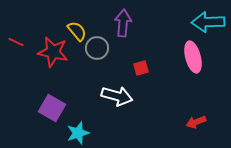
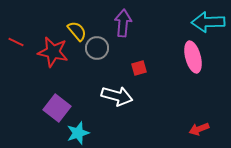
red square: moved 2 px left
purple square: moved 5 px right; rotated 8 degrees clockwise
red arrow: moved 3 px right, 7 px down
